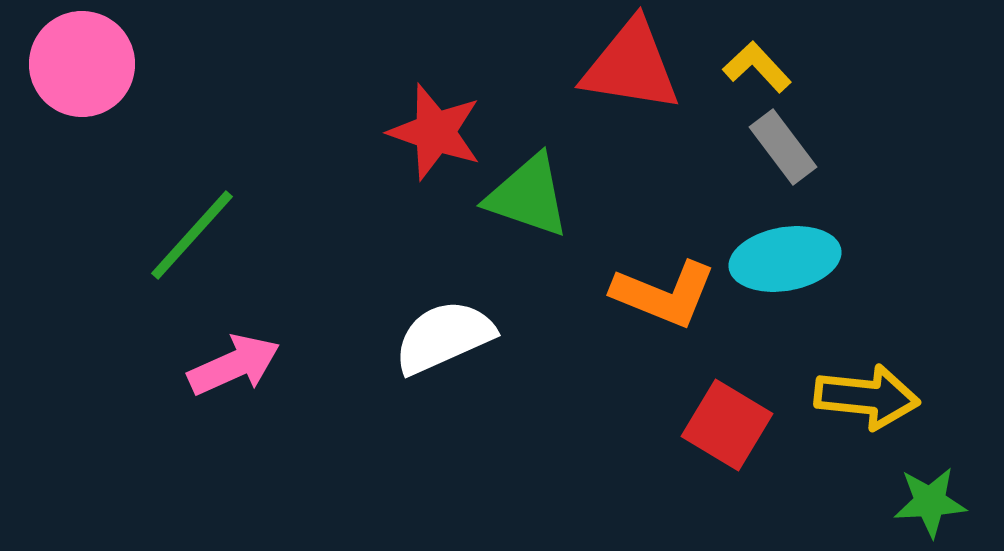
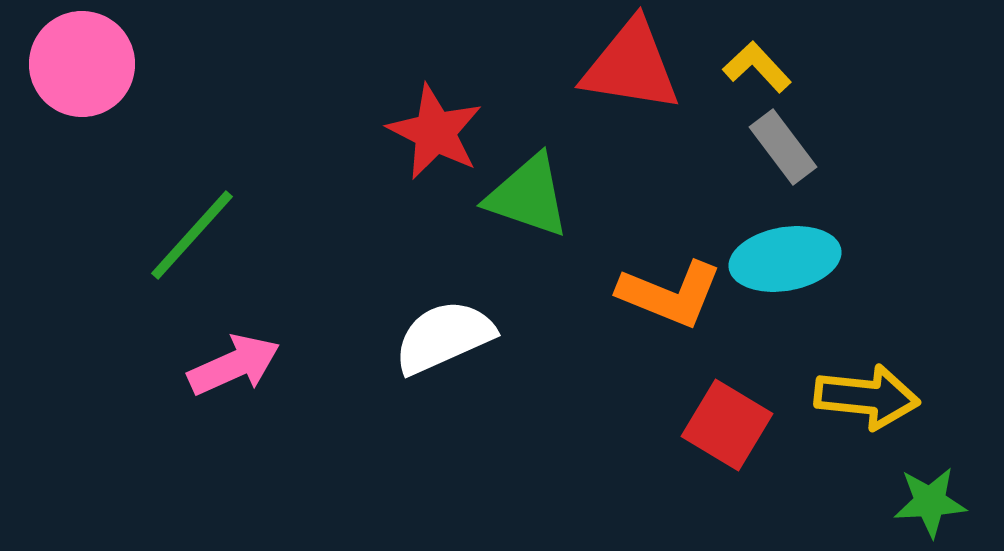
red star: rotated 8 degrees clockwise
orange L-shape: moved 6 px right
